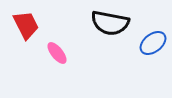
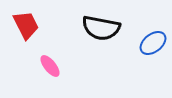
black semicircle: moved 9 px left, 5 px down
pink ellipse: moved 7 px left, 13 px down
